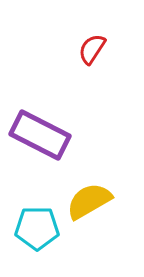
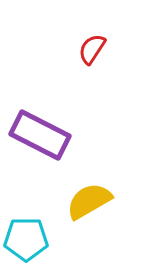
cyan pentagon: moved 11 px left, 11 px down
